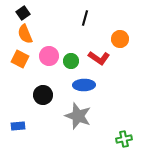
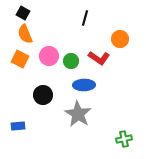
black square: rotated 24 degrees counterclockwise
gray star: moved 2 px up; rotated 12 degrees clockwise
